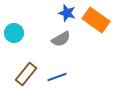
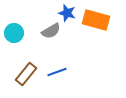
orange rectangle: rotated 20 degrees counterclockwise
gray semicircle: moved 10 px left, 8 px up
blue line: moved 5 px up
